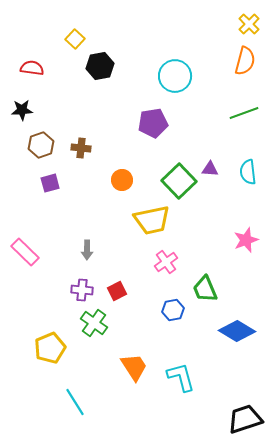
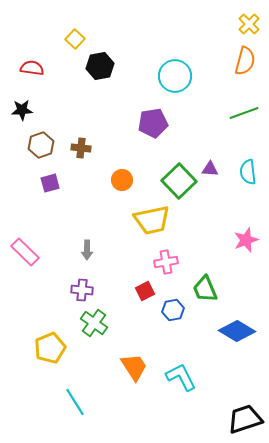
pink cross: rotated 25 degrees clockwise
red square: moved 28 px right
cyan L-shape: rotated 12 degrees counterclockwise
